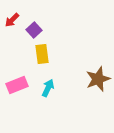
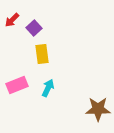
purple square: moved 2 px up
brown star: moved 30 px down; rotated 20 degrees clockwise
